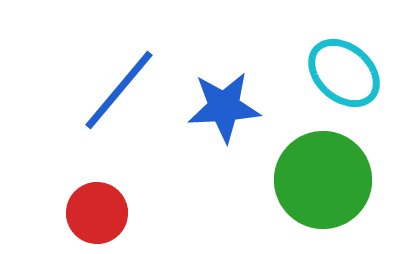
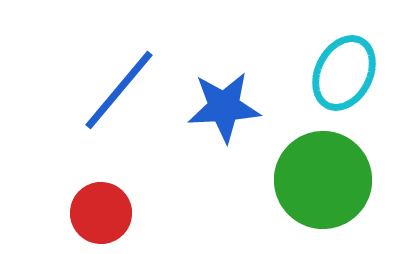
cyan ellipse: rotated 76 degrees clockwise
red circle: moved 4 px right
